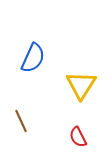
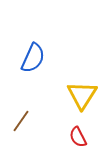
yellow triangle: moved 1 px right, 10 px down
brown line: rotated 60 degrees clockwise
